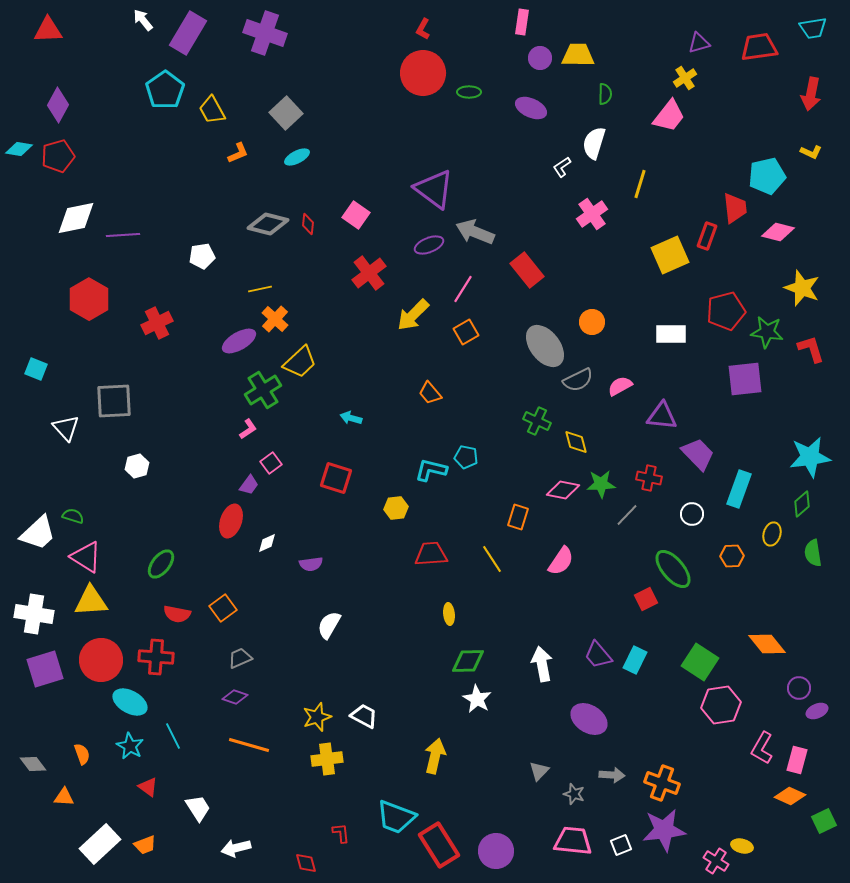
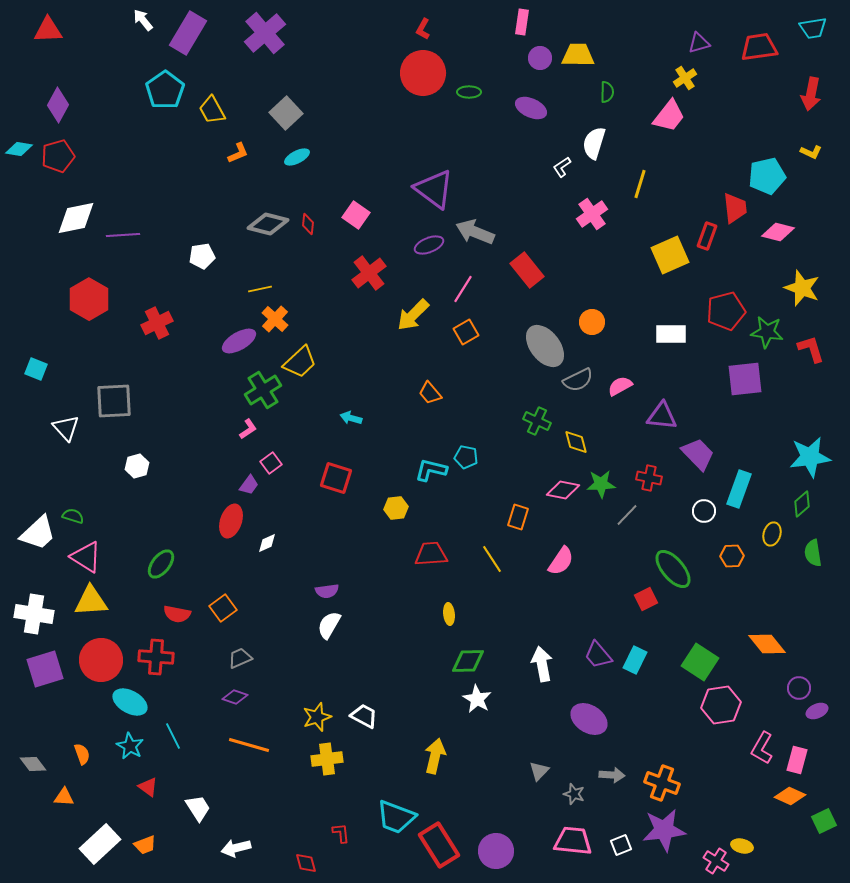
purple cross at (265, 33): rotated 30 degrees clockwise
green semicircle at (605, 94): moved 2 px right, 2 px up
white circle at (692, 514): moved 12 px right, 3 px up
purple semicircle at (311, 564): moved 16 px right, 27 px down
